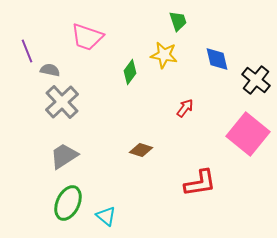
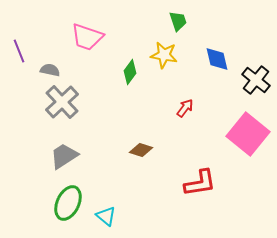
purple line: moved 8 px left
